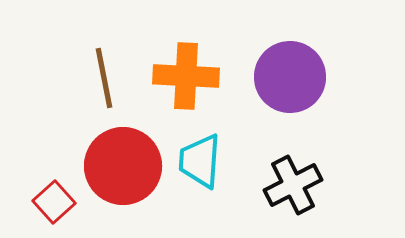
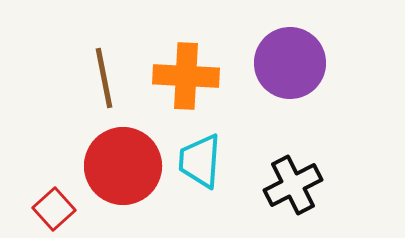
purple circle: moved 14 px up
red square: moved 7 px down
